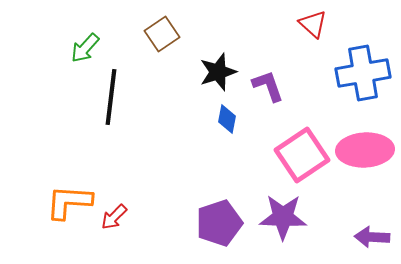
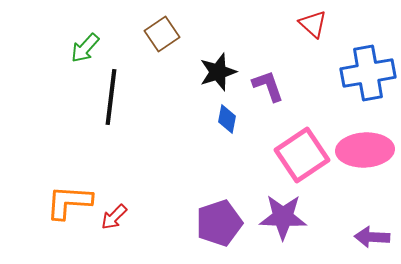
blue cross: moved 5 px right
